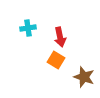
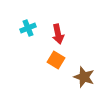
cyan cross: rotated 14 degrees counterclockwise
red arrow: moved 2 px left, 3 px up
